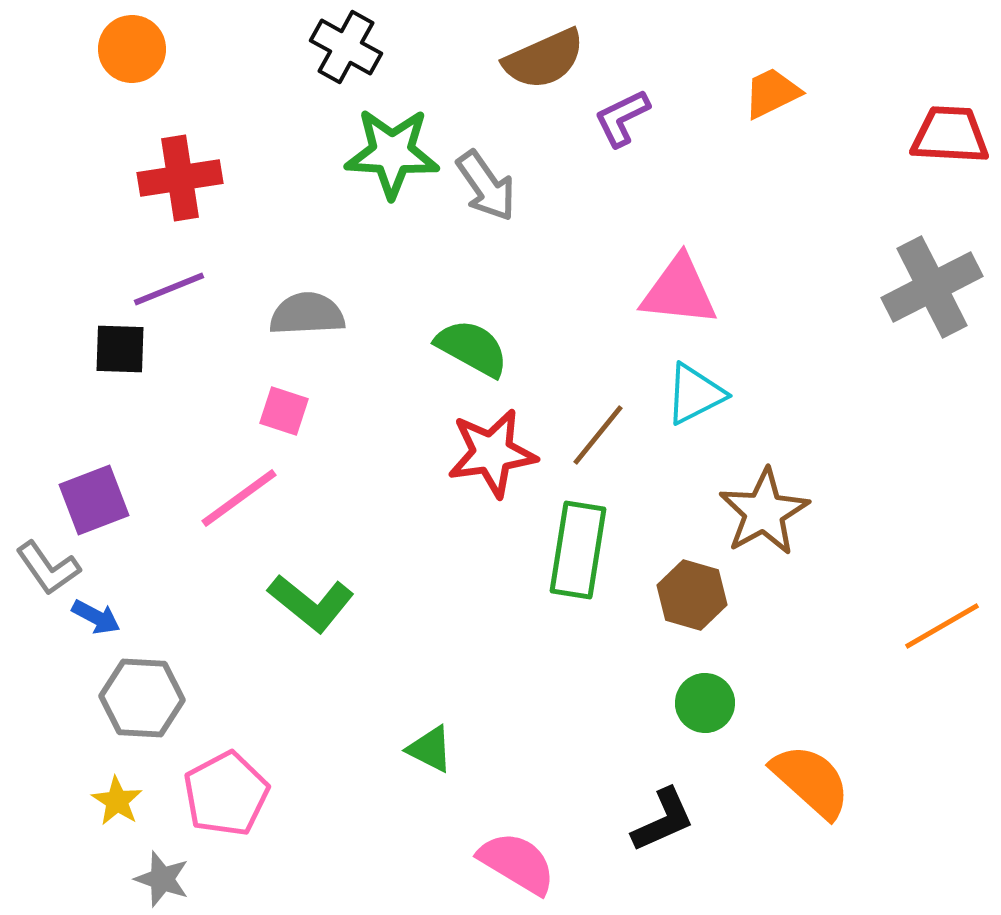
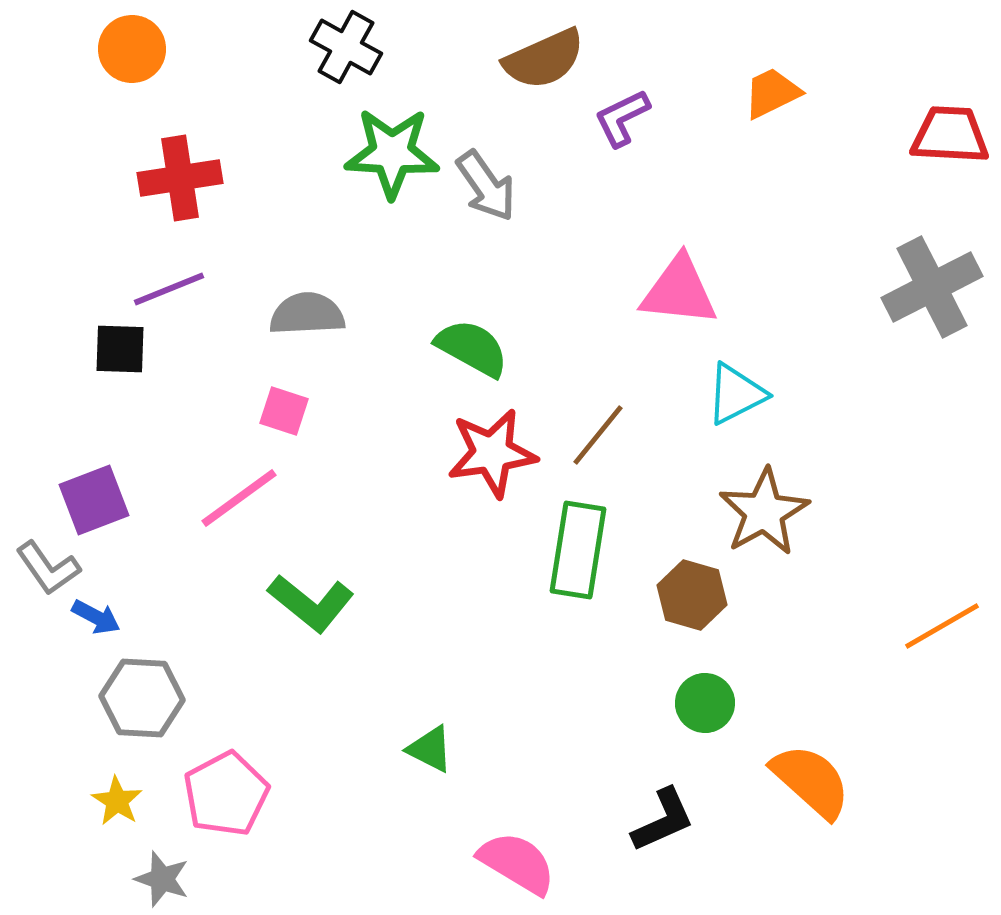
cyan triangle: moved 41 px right
